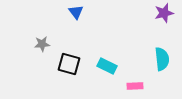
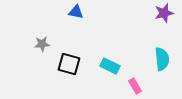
blue triangle: rotated 42 degrees counterclockwise
cyan rectangle: moved 3 px right
pink rectangle: rotated 63 degrees clockwise
